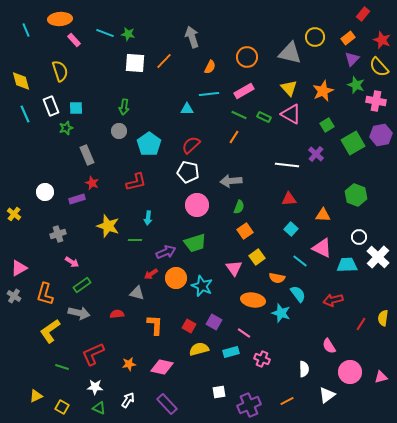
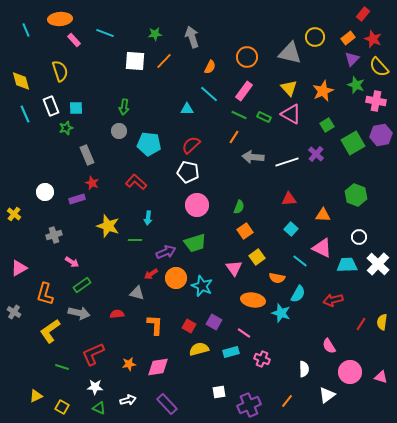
green star at (128, 34): moved 27 px right; rotated 16 degrees counterclockwise
red star at (382, 40): moved 9 px left, 1 px up
white square at (135, 63): moved 2 px up
pink rectangle at (244, 91): rotated 24 degrees counterclockwise
cyan line at (209, 94): rotated 48 degrees clockwise
cyan pentagon at (149, 144): rotated 30 degrees counterclockwise
white line at (287, 165): moved 3 px up; rotated 25 degrees counterclockwise
gray arrow at (231, 181): moved 22 px right, 24 px up; rotated 10 degrees clockwise
red L-shape at (136, 182): rotated 125 degrees counterclockwise
gray cross at (58, 234): moved 4 px left, 1 px down
white cross at (378, 257): moved 7 px down
cyan semicircle at (298, 294): rotated 66 degrees clockwise
gray cross at (14, 296): moved 16 px down
yellow semicircle at (383, 318): moved 1 px left, 4 px down
pink diamond at (162, 367): moved 4 px left; rotated 20 degrees counterclockwise
pink triangle at (381, 377): rotated 32 degrees clockwise
white arrow at (128, 400): rotated 42 degrees clockwise
orange line at (287, 401): rotated 24 degrees counterclockwise
